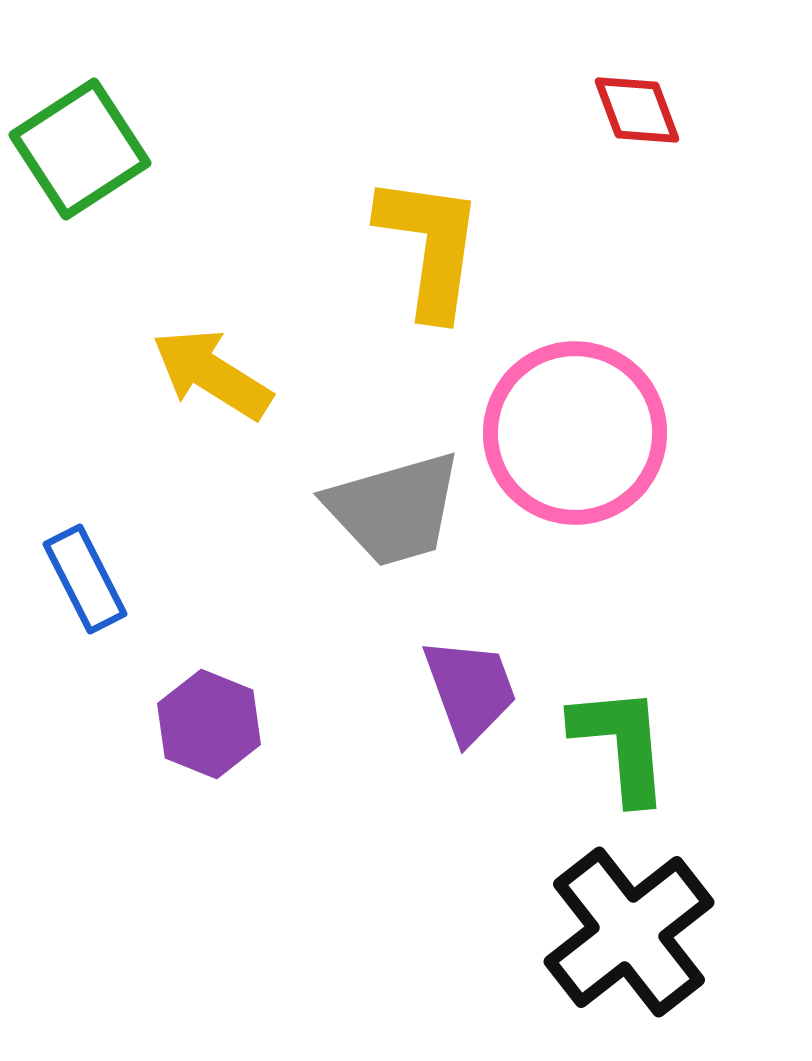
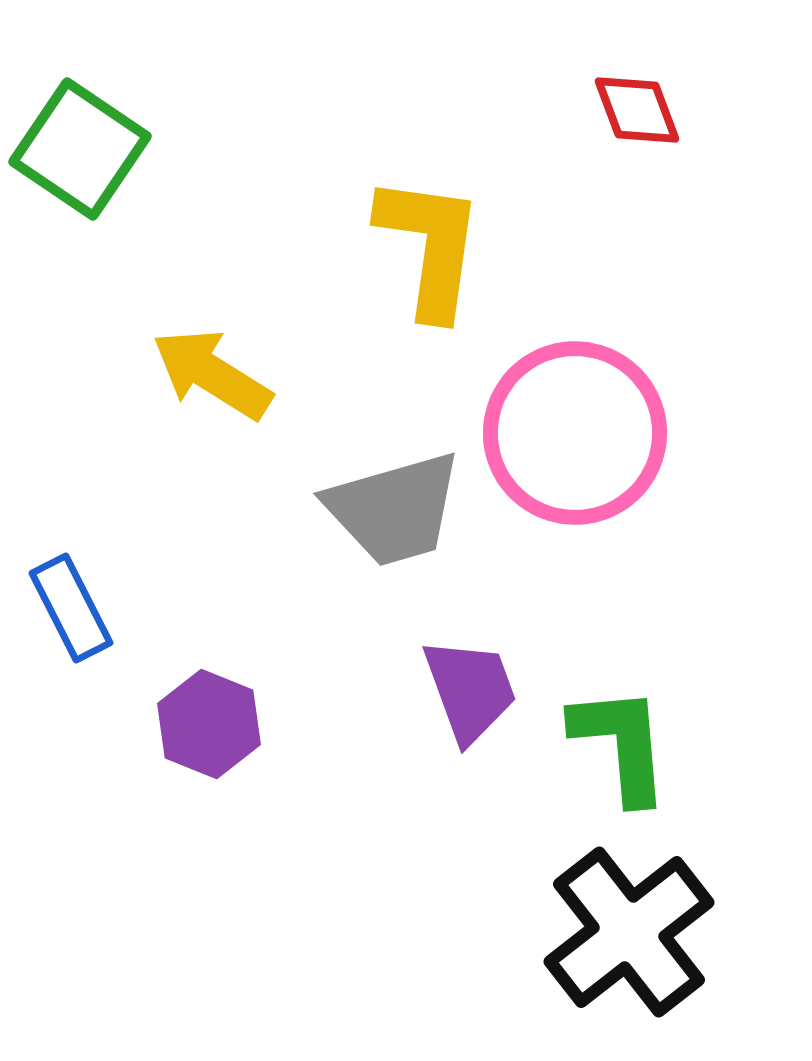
green square: rotated 23 degrees counterclockwise
blue rectangle: moved 14 px left, 29 px down
